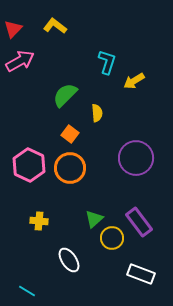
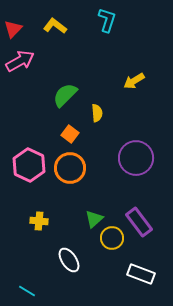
cyan L-shape: moved 42 px up
